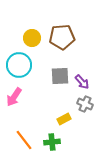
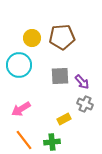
pink arrow: moved 7 px right, 12 px down; rotated 24 degrees clockwise
